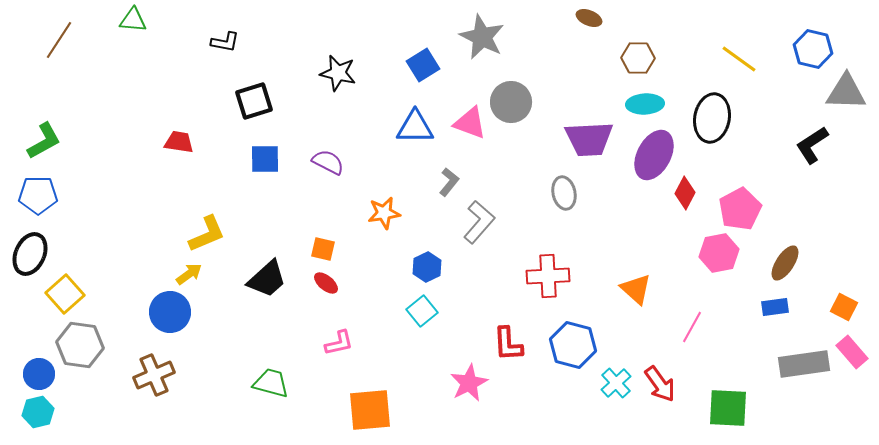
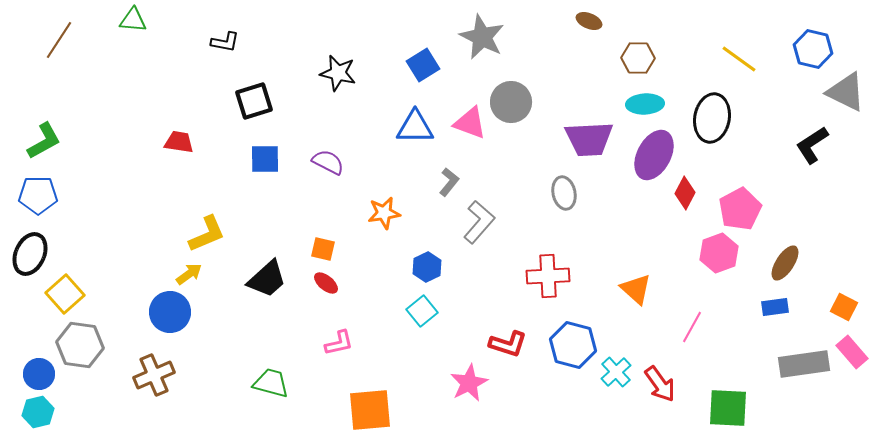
brown ellipse at (589, 18): moved 3 px down
gray triangle at (846, 92): rotated 24 degrees clockwise
pink hexagon at (719, 253): rotated 9 degrees counterclockwise
red L-shape at (508, 344): rotated 69 degrees counterclockwise
cyan cross at (616, 383): moved 11 px up
